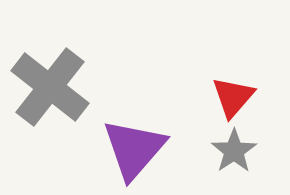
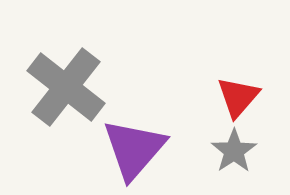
gray cross: moved 16 px right
red triangle: moved 5 px right
